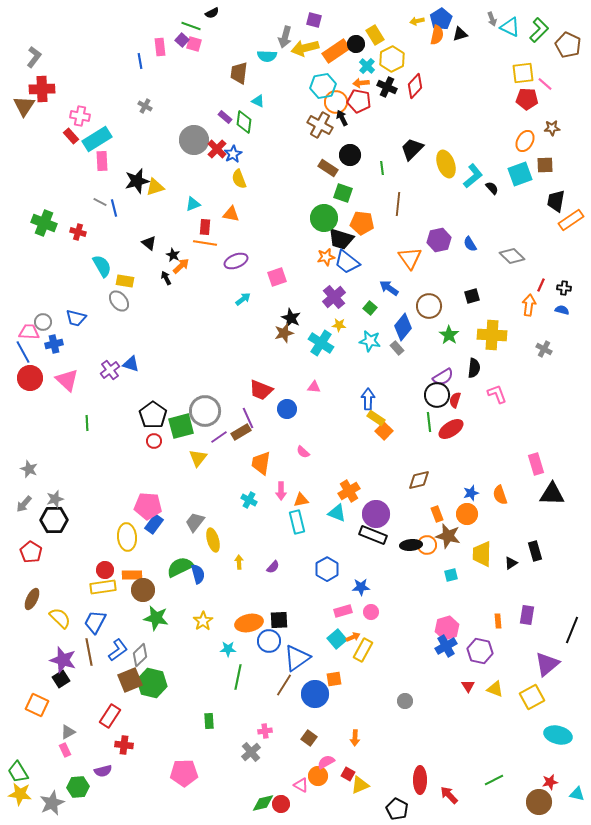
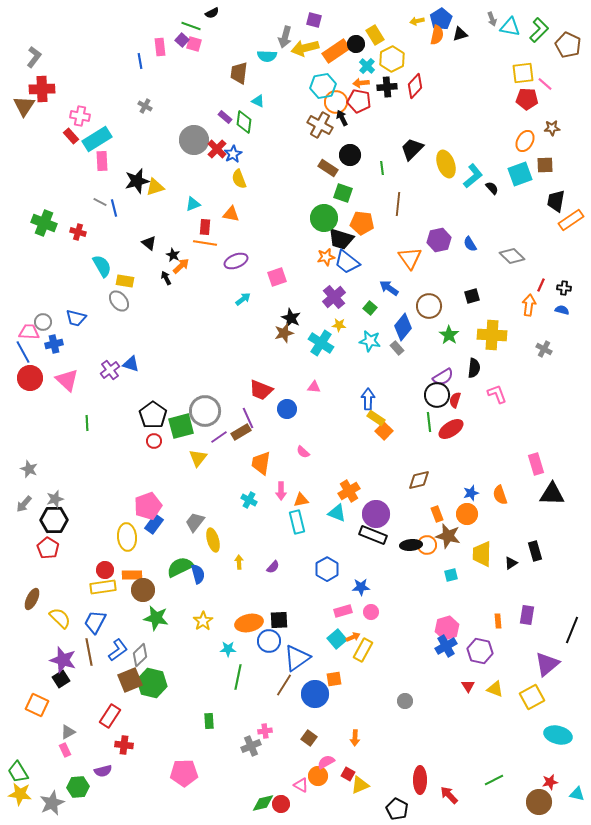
cyan triangle at (510, 27): rotated 15 degrees counterclockwise
black cross at (387, 87): rotated 30 degrees counterclockwise
pink pentagon at (148, 506): rotated 24 degrees counterclockwise
red pentagon at (31, 552): moved 17 px right, 4 px up
gray cross at (251, 752): moved 6 px up; rotated 18 degrees clockwise
